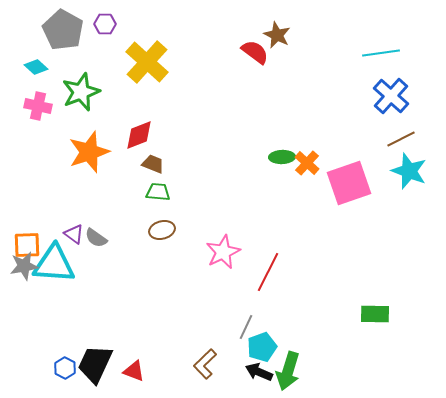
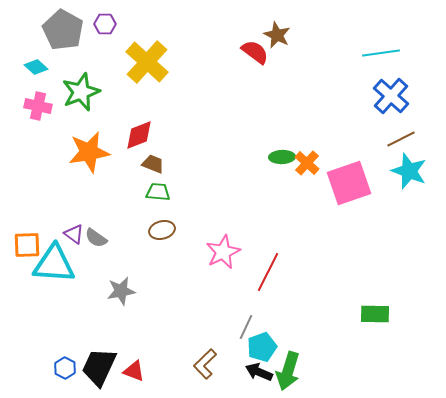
orange star: rotated 9 degrees clockwise
gray star: moved 97 px right, 25 px down
black trapezoid: moved 4 px right, 3 px down
